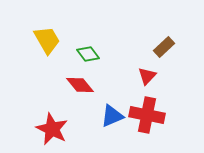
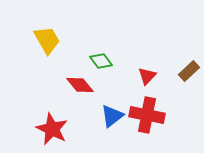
brown rectangle: moved 25 px right, 24 px down
green diamond: moved 13 px right, 7 px down
blue triangle: rotated 15 degrees counterclockwise
